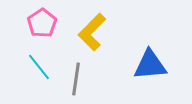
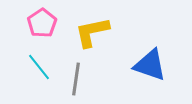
yellow L-shape: rotated 33 degrees clockwise
blue triangle: rotated 24 degrees clockwise
